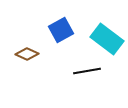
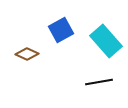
cyan rectangle: moved 1 px left, 2 px down; rotated 12 degrees clockwise
black line: moved 12 px right, 11 px down
